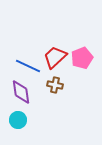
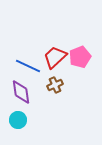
pink pentagon: moved 2 px left, 1 px up
brown cross: rotated 35 degrees counterclockwise
